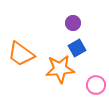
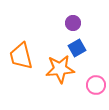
orange trapezoid: moved 2 px down; rotated 40 degrees clockwise
